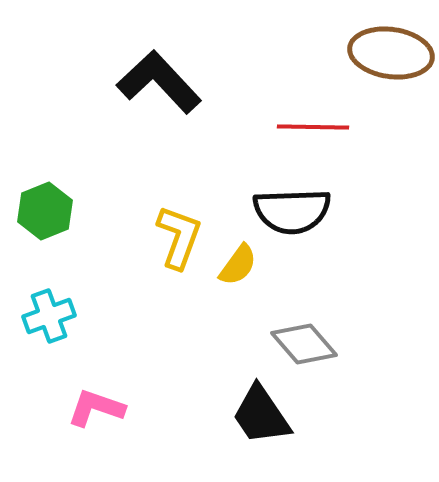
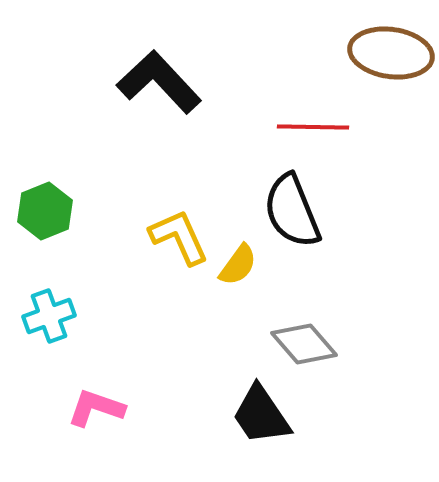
black semicircle: rotated 70 degrees clockwise
yellow L-shape: rotated 44 degrees counterclockwise
